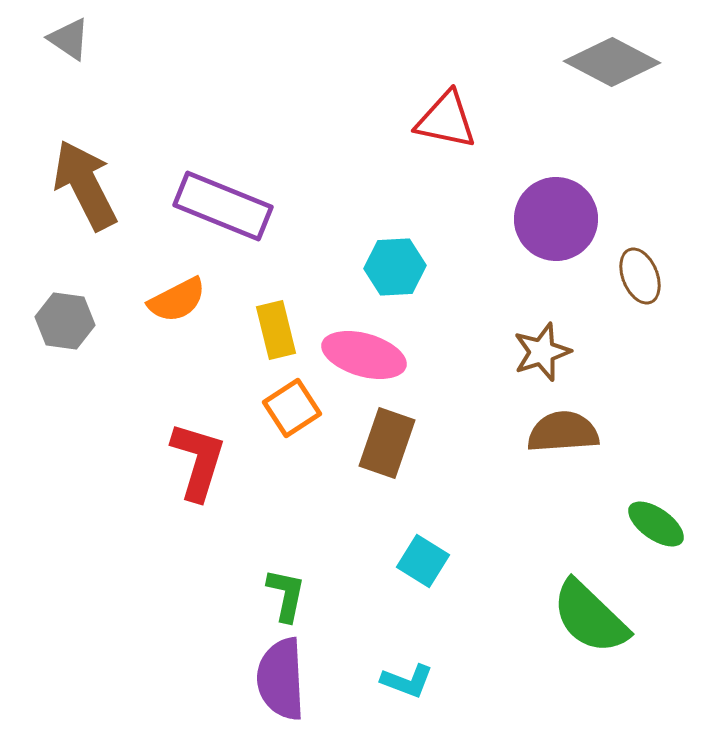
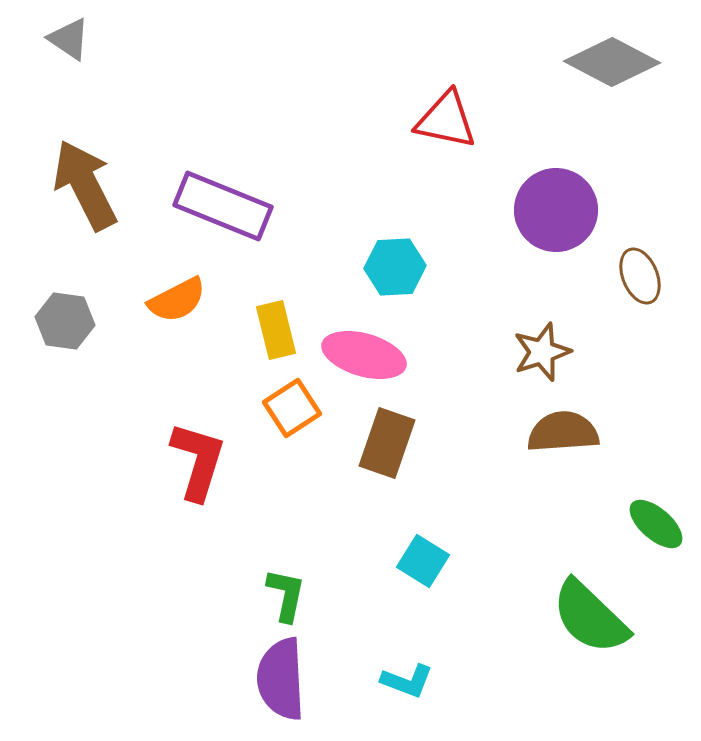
purple circle: moved 9 px up
green ellipse: rotated 6 degrees clockwise
